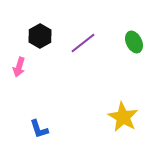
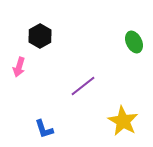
purple line: moved 43 px down
yellow star: moved 4 px down
blue L-shape: moved 5 px right
